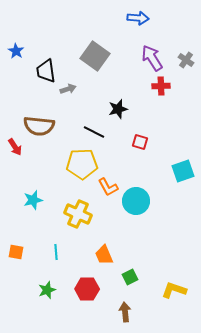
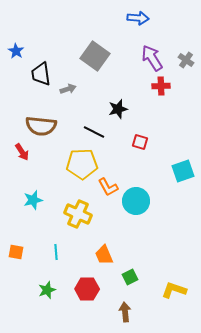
black trapezoid: moved 5 px left, 3 px down
brown semicircle: moved 2 px right
red arrow: moved 7 px right, 5 px down
